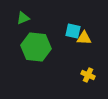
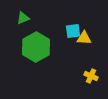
cyan square: rotated 21 degrees counterclockwise
green hexagon: rotated 24 degrees clockwise
yellow cross: moved 3 px right, 1 px down
